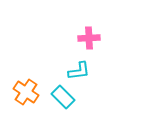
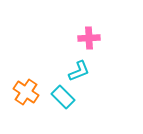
cyan L-shape: rotated 15 degrees counterclockwise
